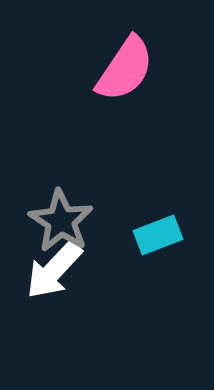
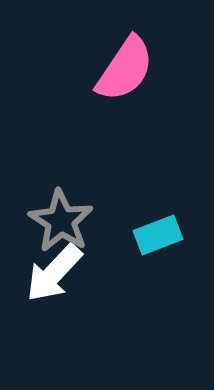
white arrow: moved 3 px down
